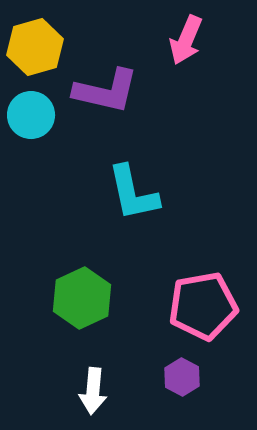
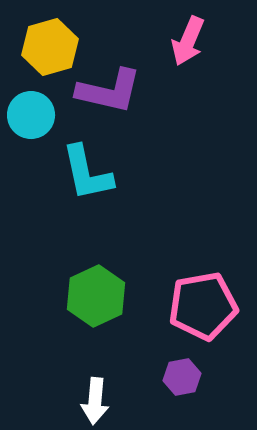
pink arrow: moved 2 px right, 1 px down
yellow hexagon: moved 15 px right
purple L-shape: moved 3 px right
cyan L-shape: moved 46 px left, 20 px up
green hexagon: moved 14 px right, 2 px up
purple hexagon: rotated 21 degrees clockwise
white arrow: moved 2 px right, 10 px down
